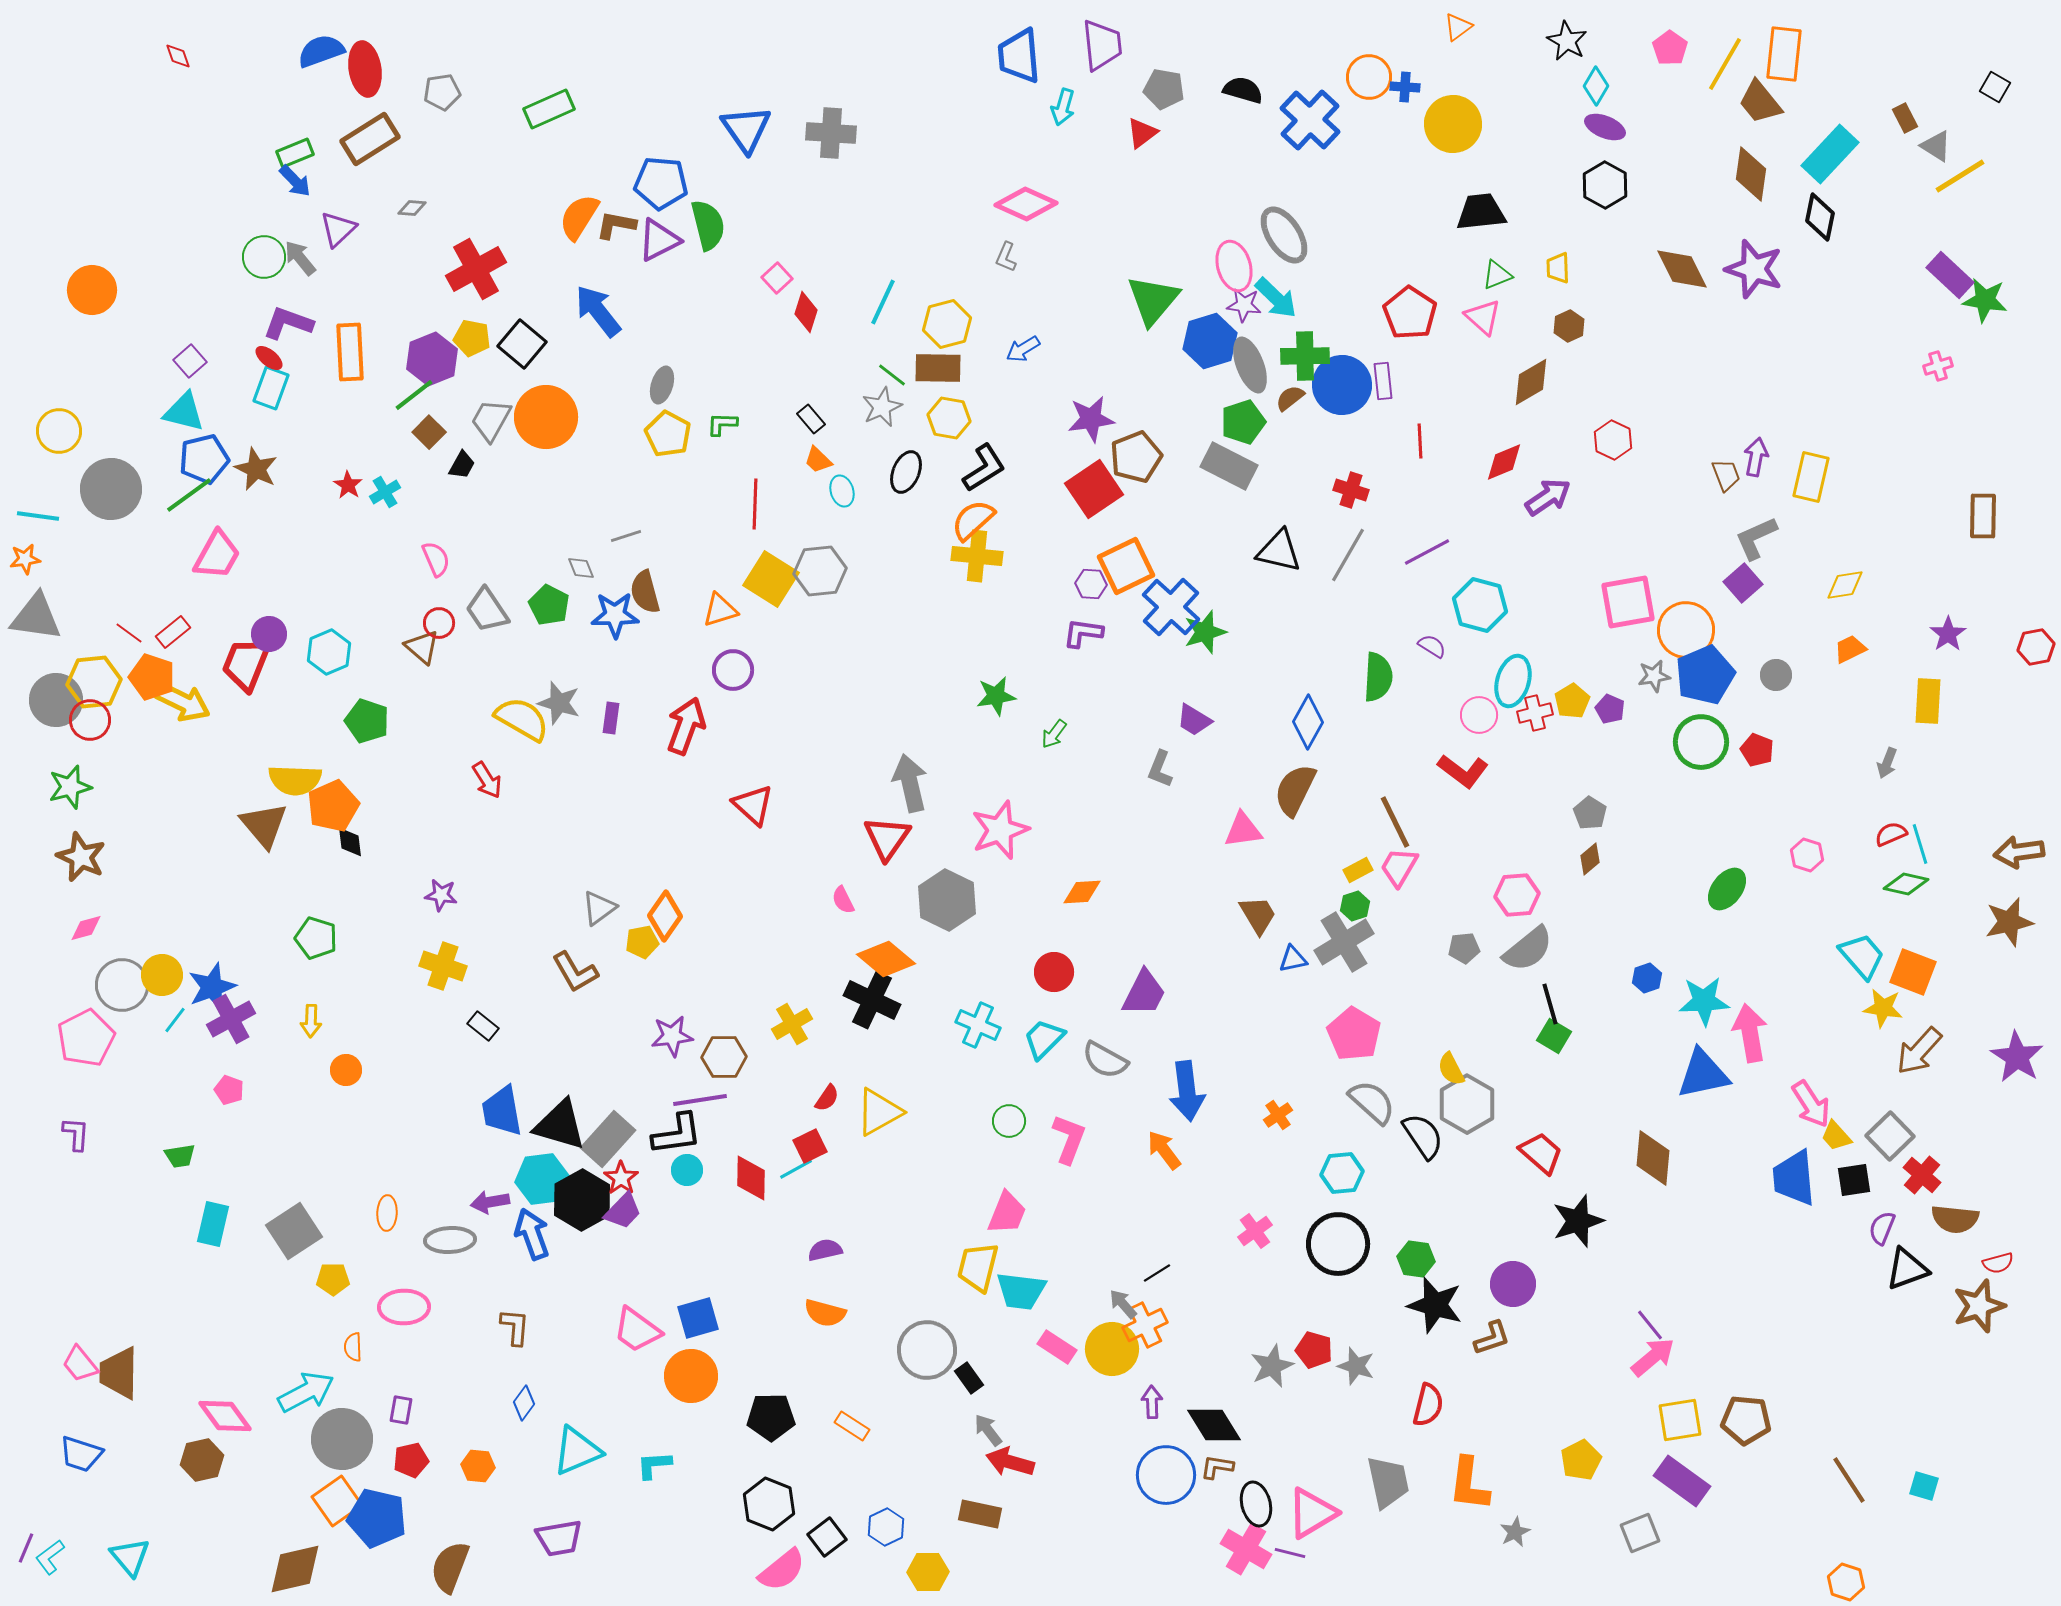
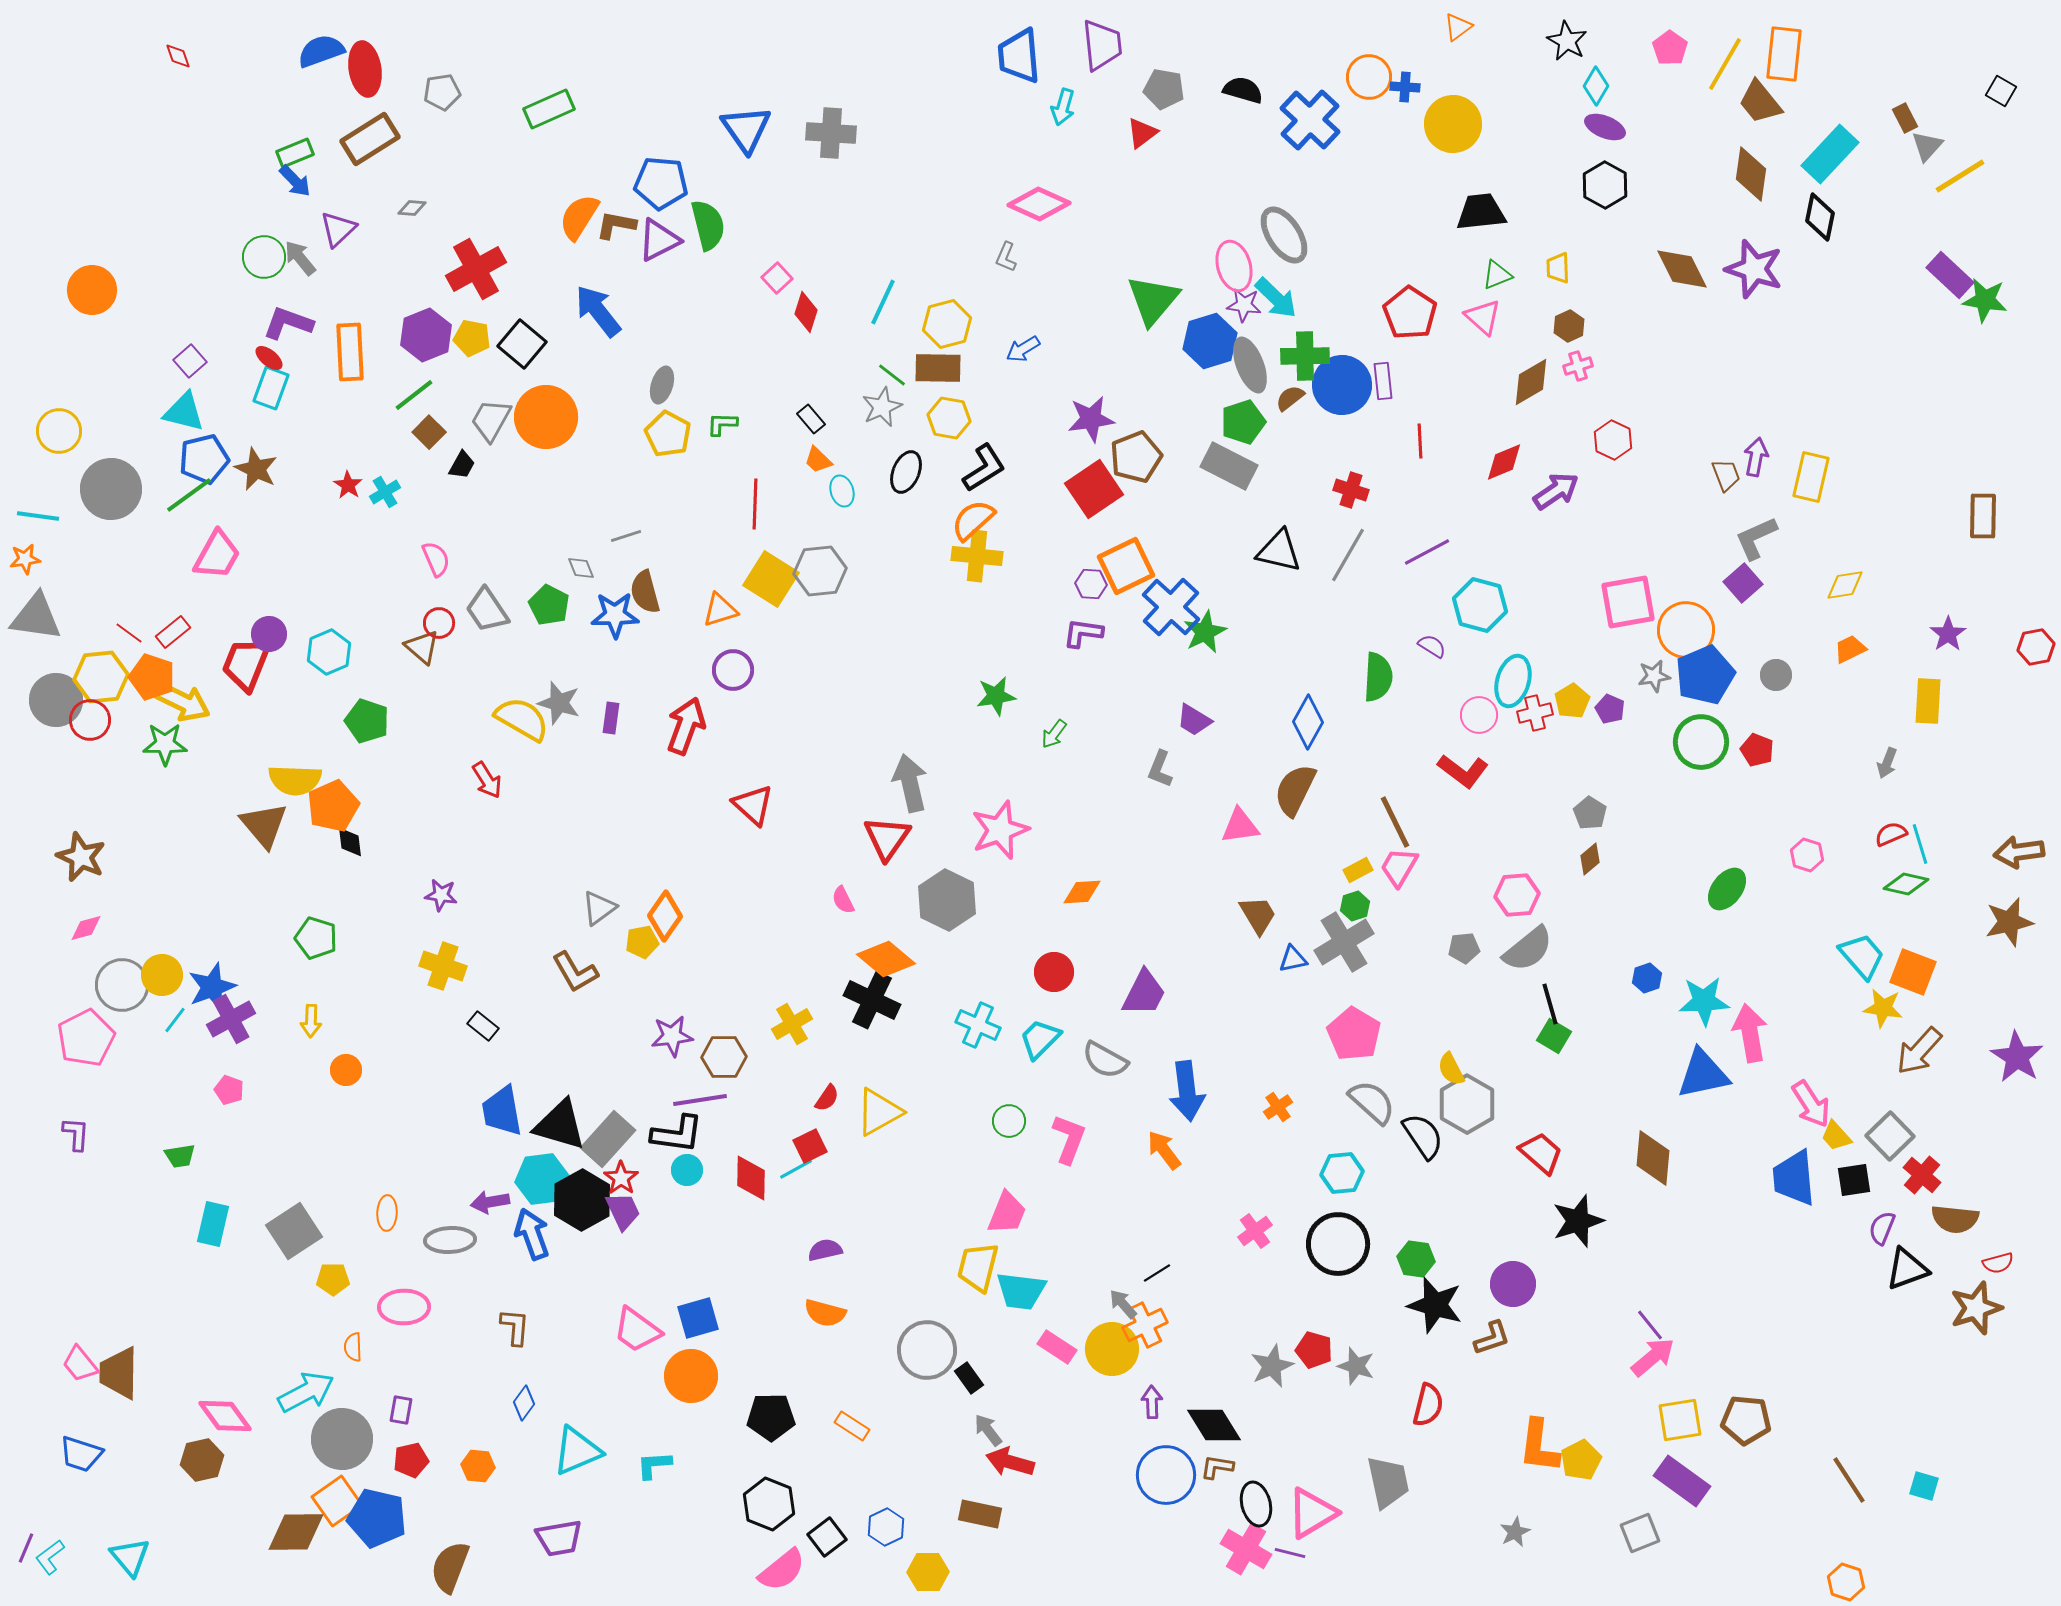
black square at (1995, 87): moved 6 px right, 4 px down
gray triangle at (1936, 146): moved 9 px left; rotated 40 degrees clockwise
pink diamond at (1026, 204): moved 13 px right
purple hexagon at (432, 359): moved 6 px left, 24 px up
pink cross at (1938, 366): moved 360 px left
purple arrow at (1548, 497): moved 8 px right, 6 px up
green star at (1205, 632): rotated 9 degrees counterclockwise
yellow hexagon at (94, 682): moved 7 px right, 5 px up
green star at (70, 787): moved 95 px right, 43 px up; rotated 15 degrees clockwise
pink triangle at (1243, 830): moved 3 px left, 4 px up
cyan trapezoid at (1044, 1039): moved 4 px left
orange cross at (1278, 1115): moved 8 px up
black L-shape at (677, 1134): rotated 16 degrees clockwise
purple trapezoid at (623, 1211): rotated 69 degrees counterclockwise
brown star at (1979, 1306): moved 3 px left, 2 px down
orange L-shape at (1469, 1484): moved 70 px right, 38 px up
brown diamond at (295, 1569): moved 1 px right, 37 px up; rotated 12 degrees clockwise
